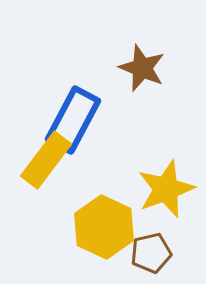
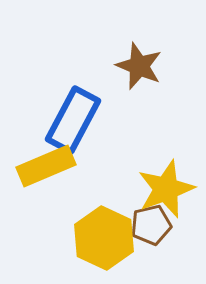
brown star: moved 3 px left, 2 px up
yellow rectangle: moved 6 px down; rotated 30 degrees clockwise
yellow hexagon: moved 11 px down
brown pentagon: moved 28 px up
